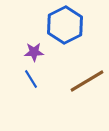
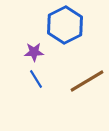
blue line: moved 5 px right
